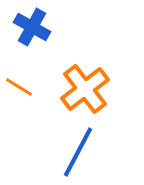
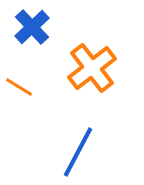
blue cross: rotated 18 degrees clockwise
orange cross: moved 7 px right, 21 px up
